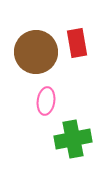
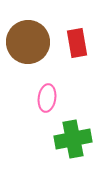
brown circle: moved 8 px left, 10 px up
pink ellipse: moved 1 px right, 3 px up
